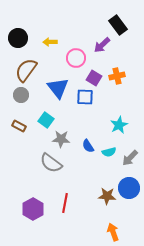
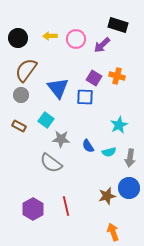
black rectangle: rotated 36 degrees counterclockwise
yellow arrow: moved 6 px up
pink circle: moved 19 px up
orange cross: rotated 28 degrees clockwise
gray arrow: rotated 36 degrees counterclockwise
brown star: rotated 18 degrees counterclockwise
red line: moved 1 px right, 3 px down; rotated 24 degrees counterclockwise
